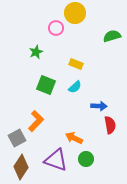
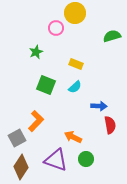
orange arrow: moved 1 px left, 1 px up
